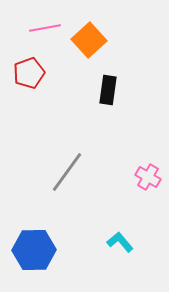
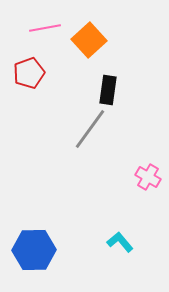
gray line: moved 23 px right, 43 px up
